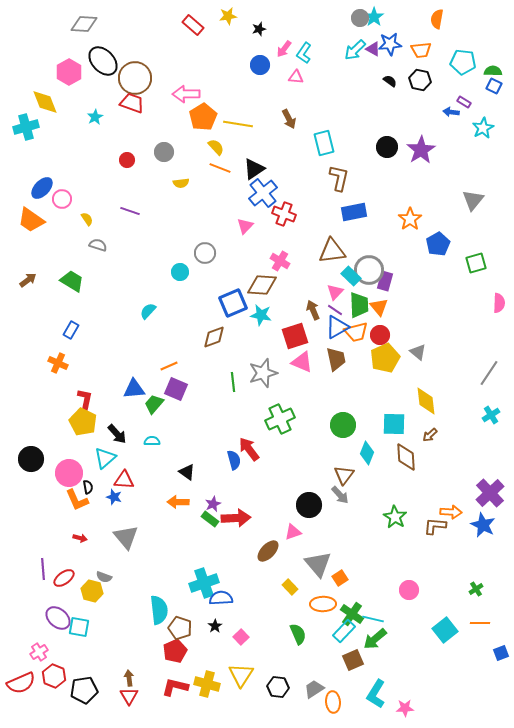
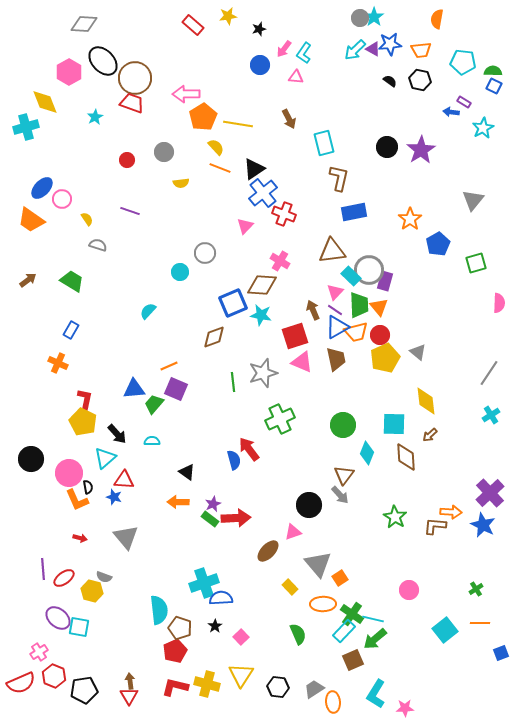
brown arrow at (129, 678): moved 1 px right, 3 px down
